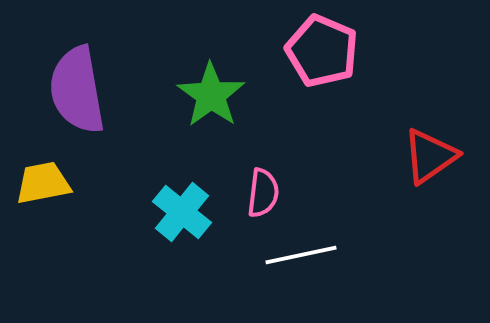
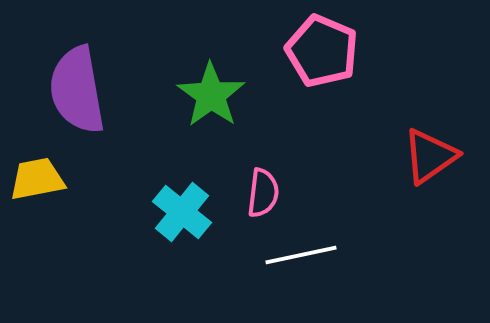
yellow trapezoid: moved 6 px left, 4 px up
